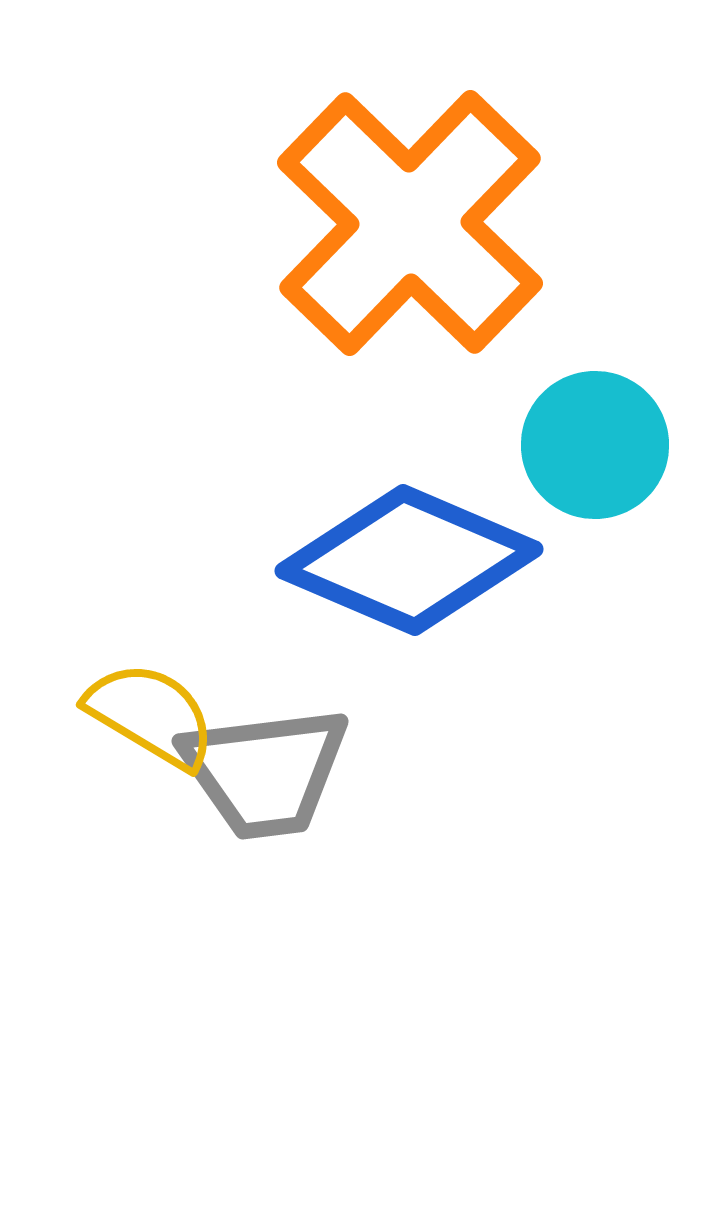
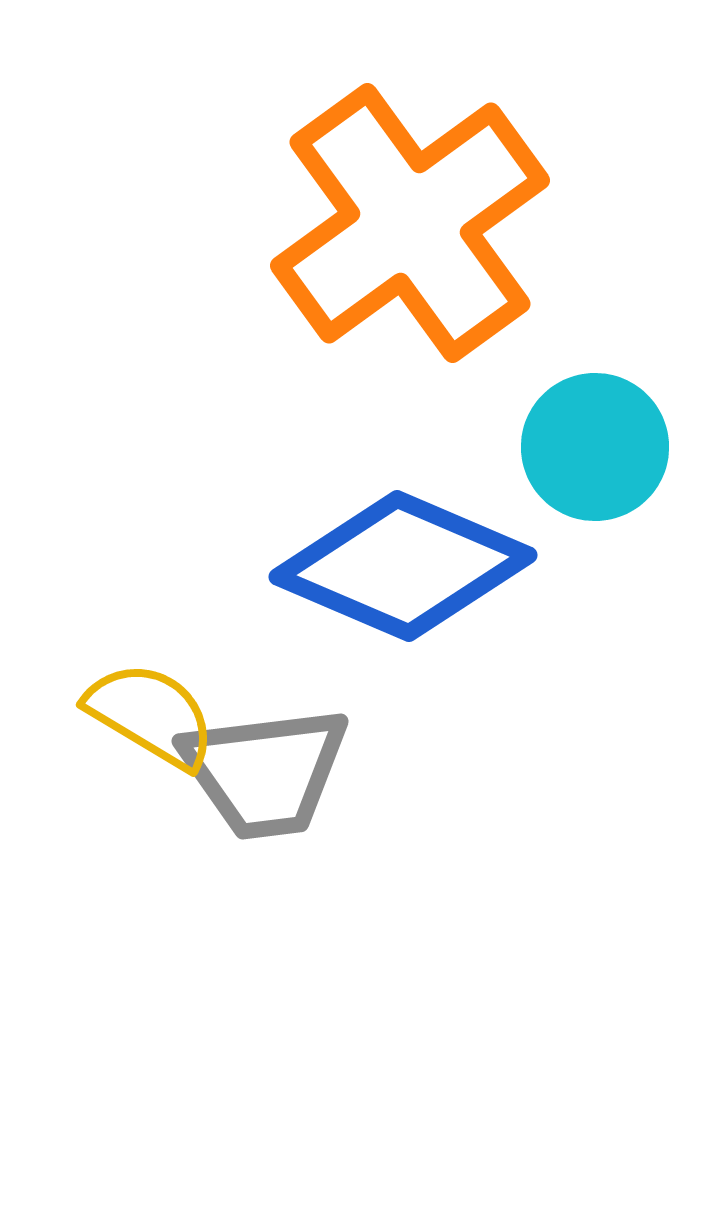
orange cross: rotated 10 degrees clockwise
cyan circle: moved 2 px down
blue diamond: moved 6 px left, 6 px down
